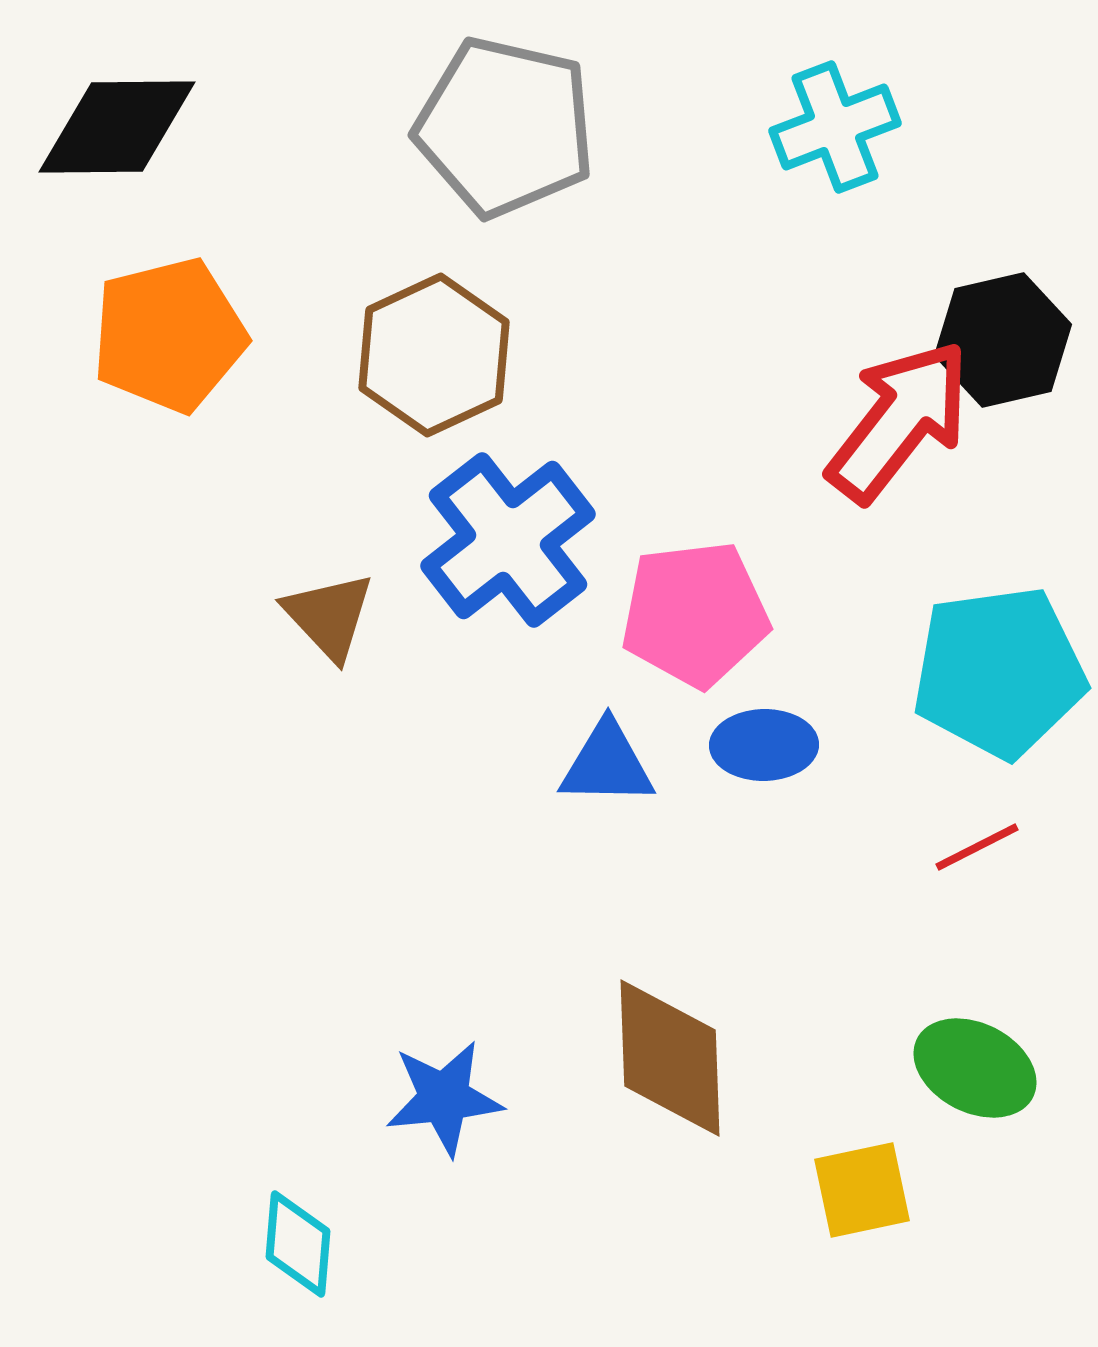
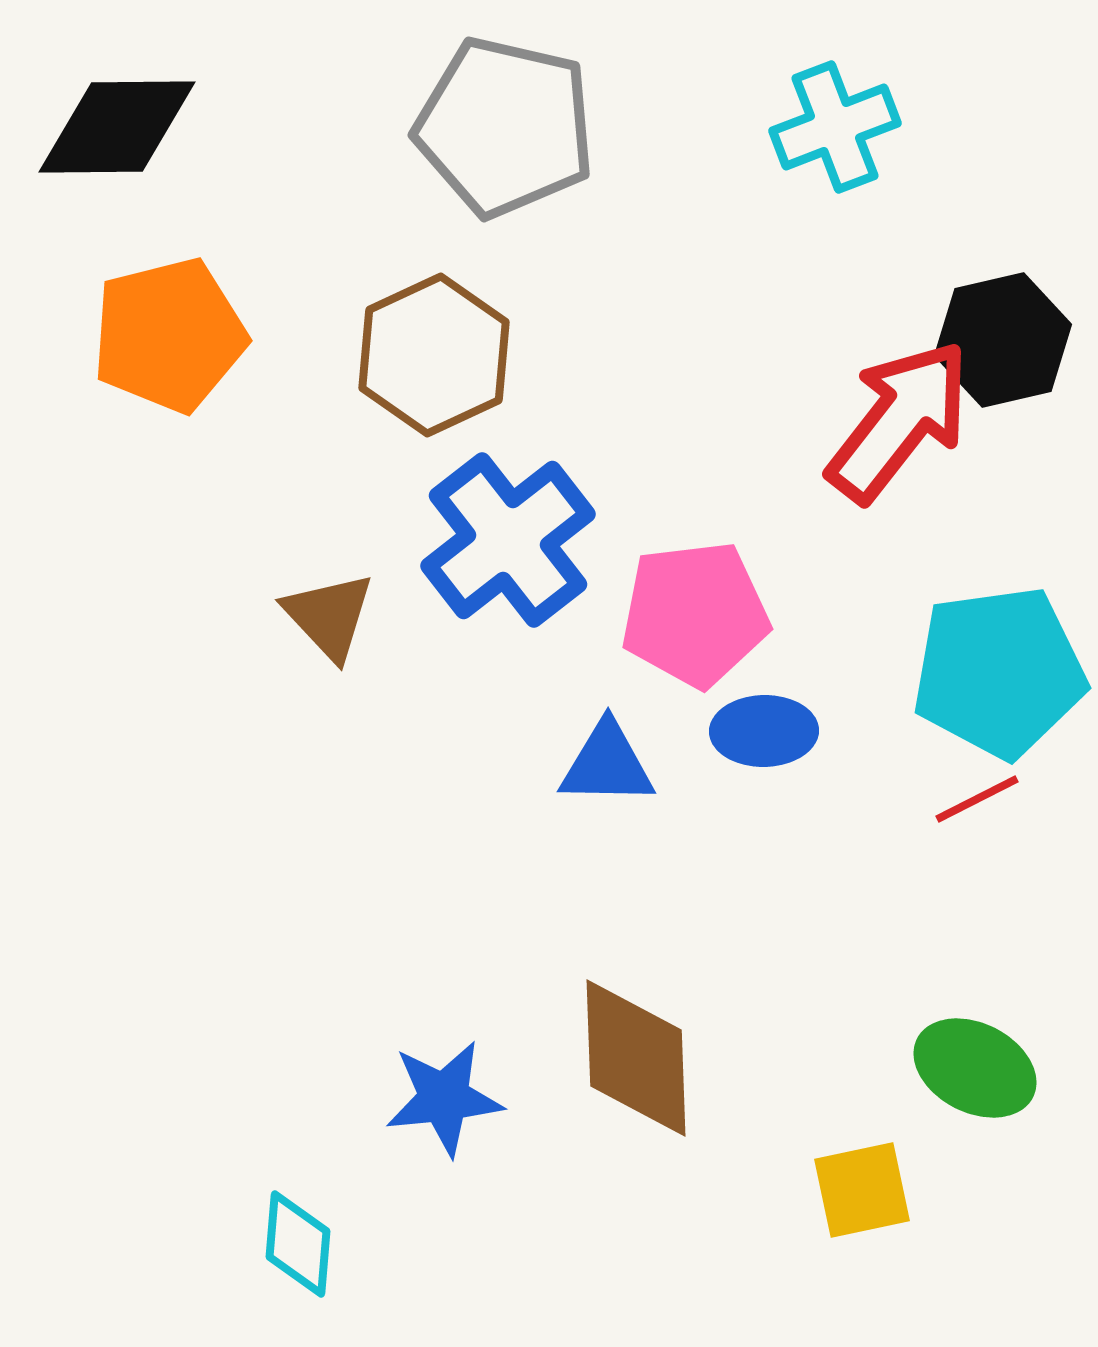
blue ellipse: moved 14 px up
red line: moved 48 px up
brown diamond: moved 34 px left
